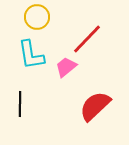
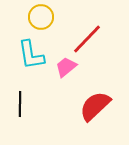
yellow circle: moved 4 px right
